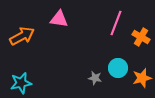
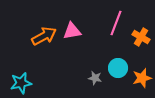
pink triangle: moved 13 px right, 12 px down; rotated 18 degrees counterclockwise
orange arrow: moved 22 px right
